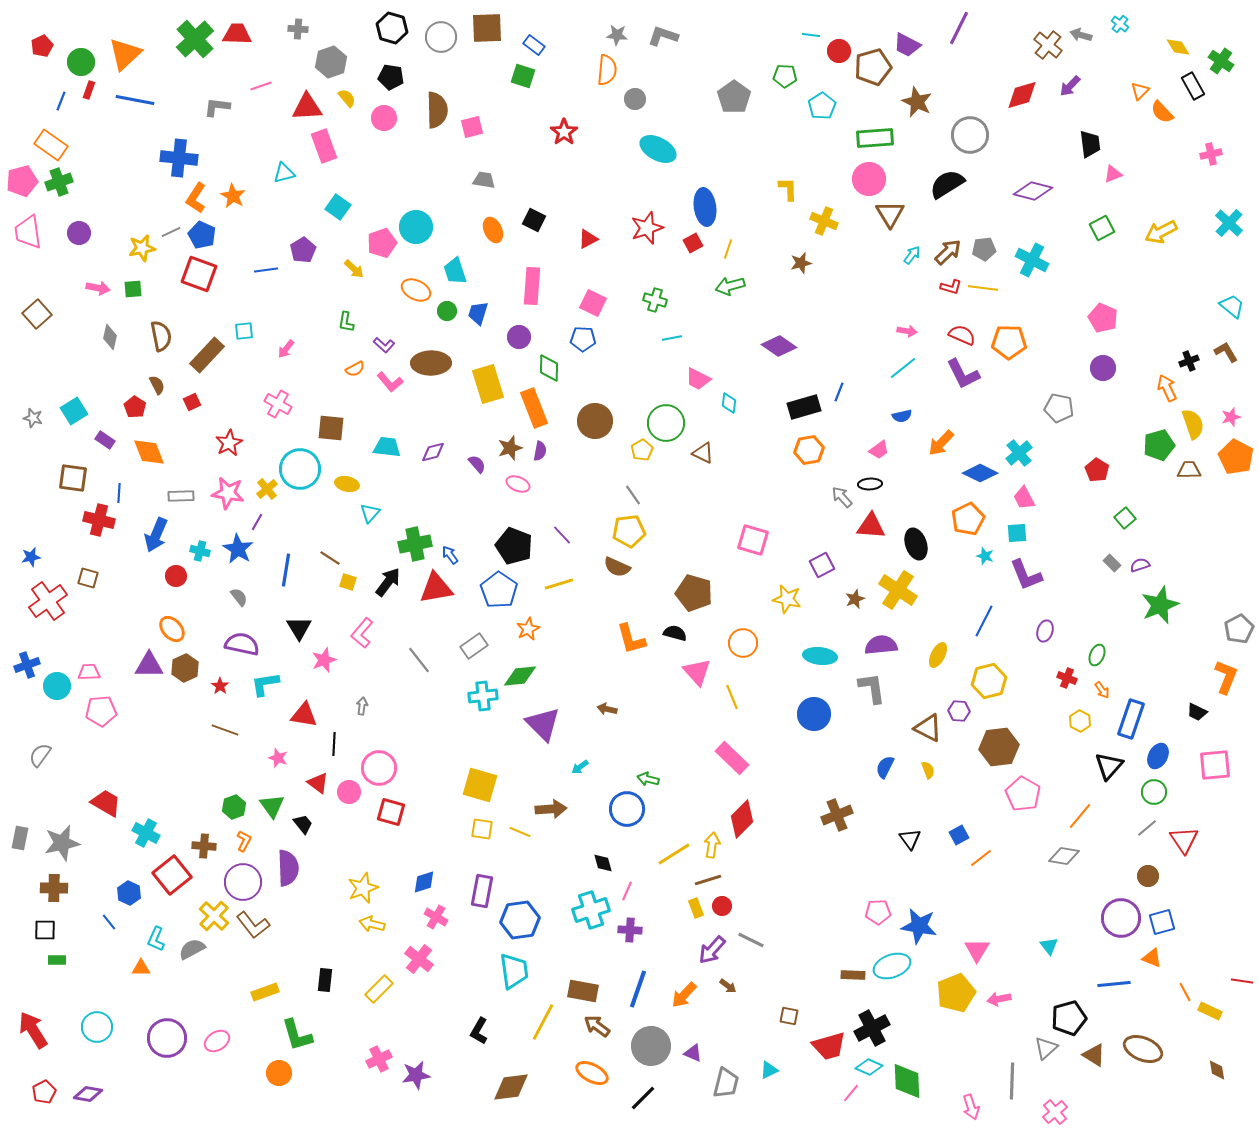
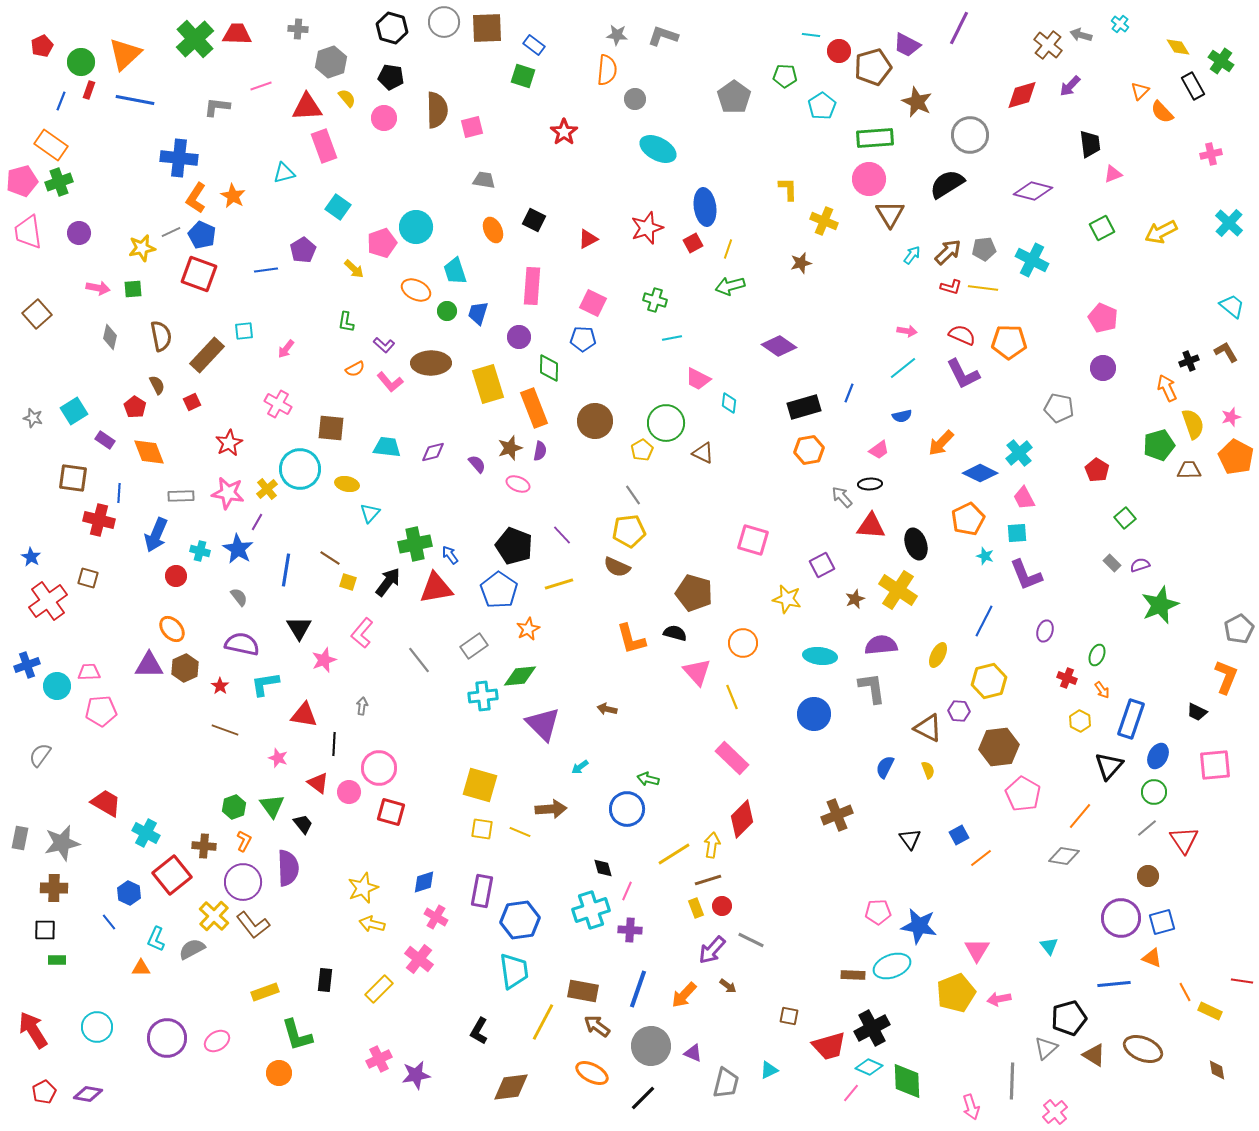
gray circle at (441, 37): moved 3 px right, 15 px up
blue line at (839, 392): moved 10 px right, 1 px down
blue star at (31, 557): rotated 30 degrees counterclockwise
black diamond at (603, 863): moved 5 px down
